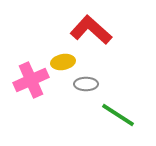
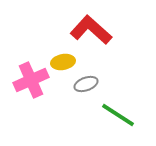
gray ellipse: rotated 20 degrees counterclockwise
